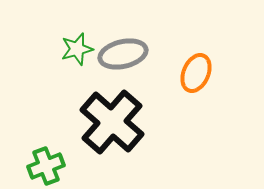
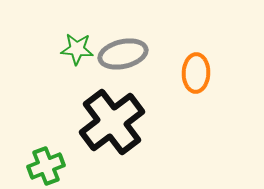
green star: rotated 20 degrees clockwise
orange ellipse: rotated 21 degrees counterclockwise
black cross: rotated 12 degrees clockwise
